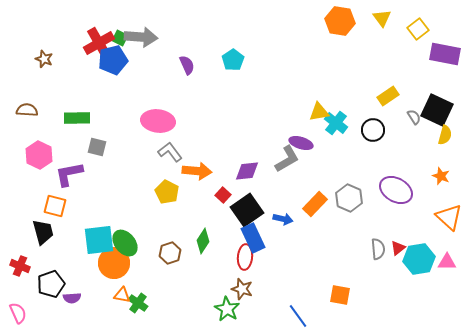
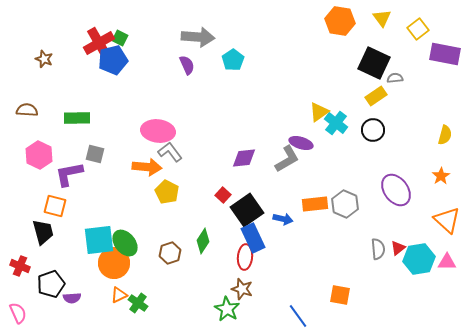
gray arrow at (141, 37): moved 57 px right
yellow rectangle at (388, 96): moved 12 px left
black square at (437, 110): moved 63 px left, 47 px up
yellow triangle at (319, 112): rotated 25 degrees counterclockwise
gray semicircle at (414, 117): moved 19 px left, 39 px up; rotated 63 degrees counterclockwise
pink ellipse at (158, 121): moved 10 px down
gray square at (97, 147): moved 2 px left, 7 px down
orange arrow at (197, 171): moved 50 px left, 4 px up
purple diamond at (247, 171): moved 3 px left, 13 px up
orange star at (441, 176): rotated 18 degrees clockwise
purple ellipse at (396, 190): rotated 24 degrees clockwise
gray hexagon at (349, 198): moved 4 px left, 6 px down
orange rectangle at (315, 204): rotated 40 degrees clockwise
orange triangle at (449, 217): moved 2 px left, 3 px down
orange triangle at (122, 295): moved 3 px left; rotated 36 degrees counterclockwise
